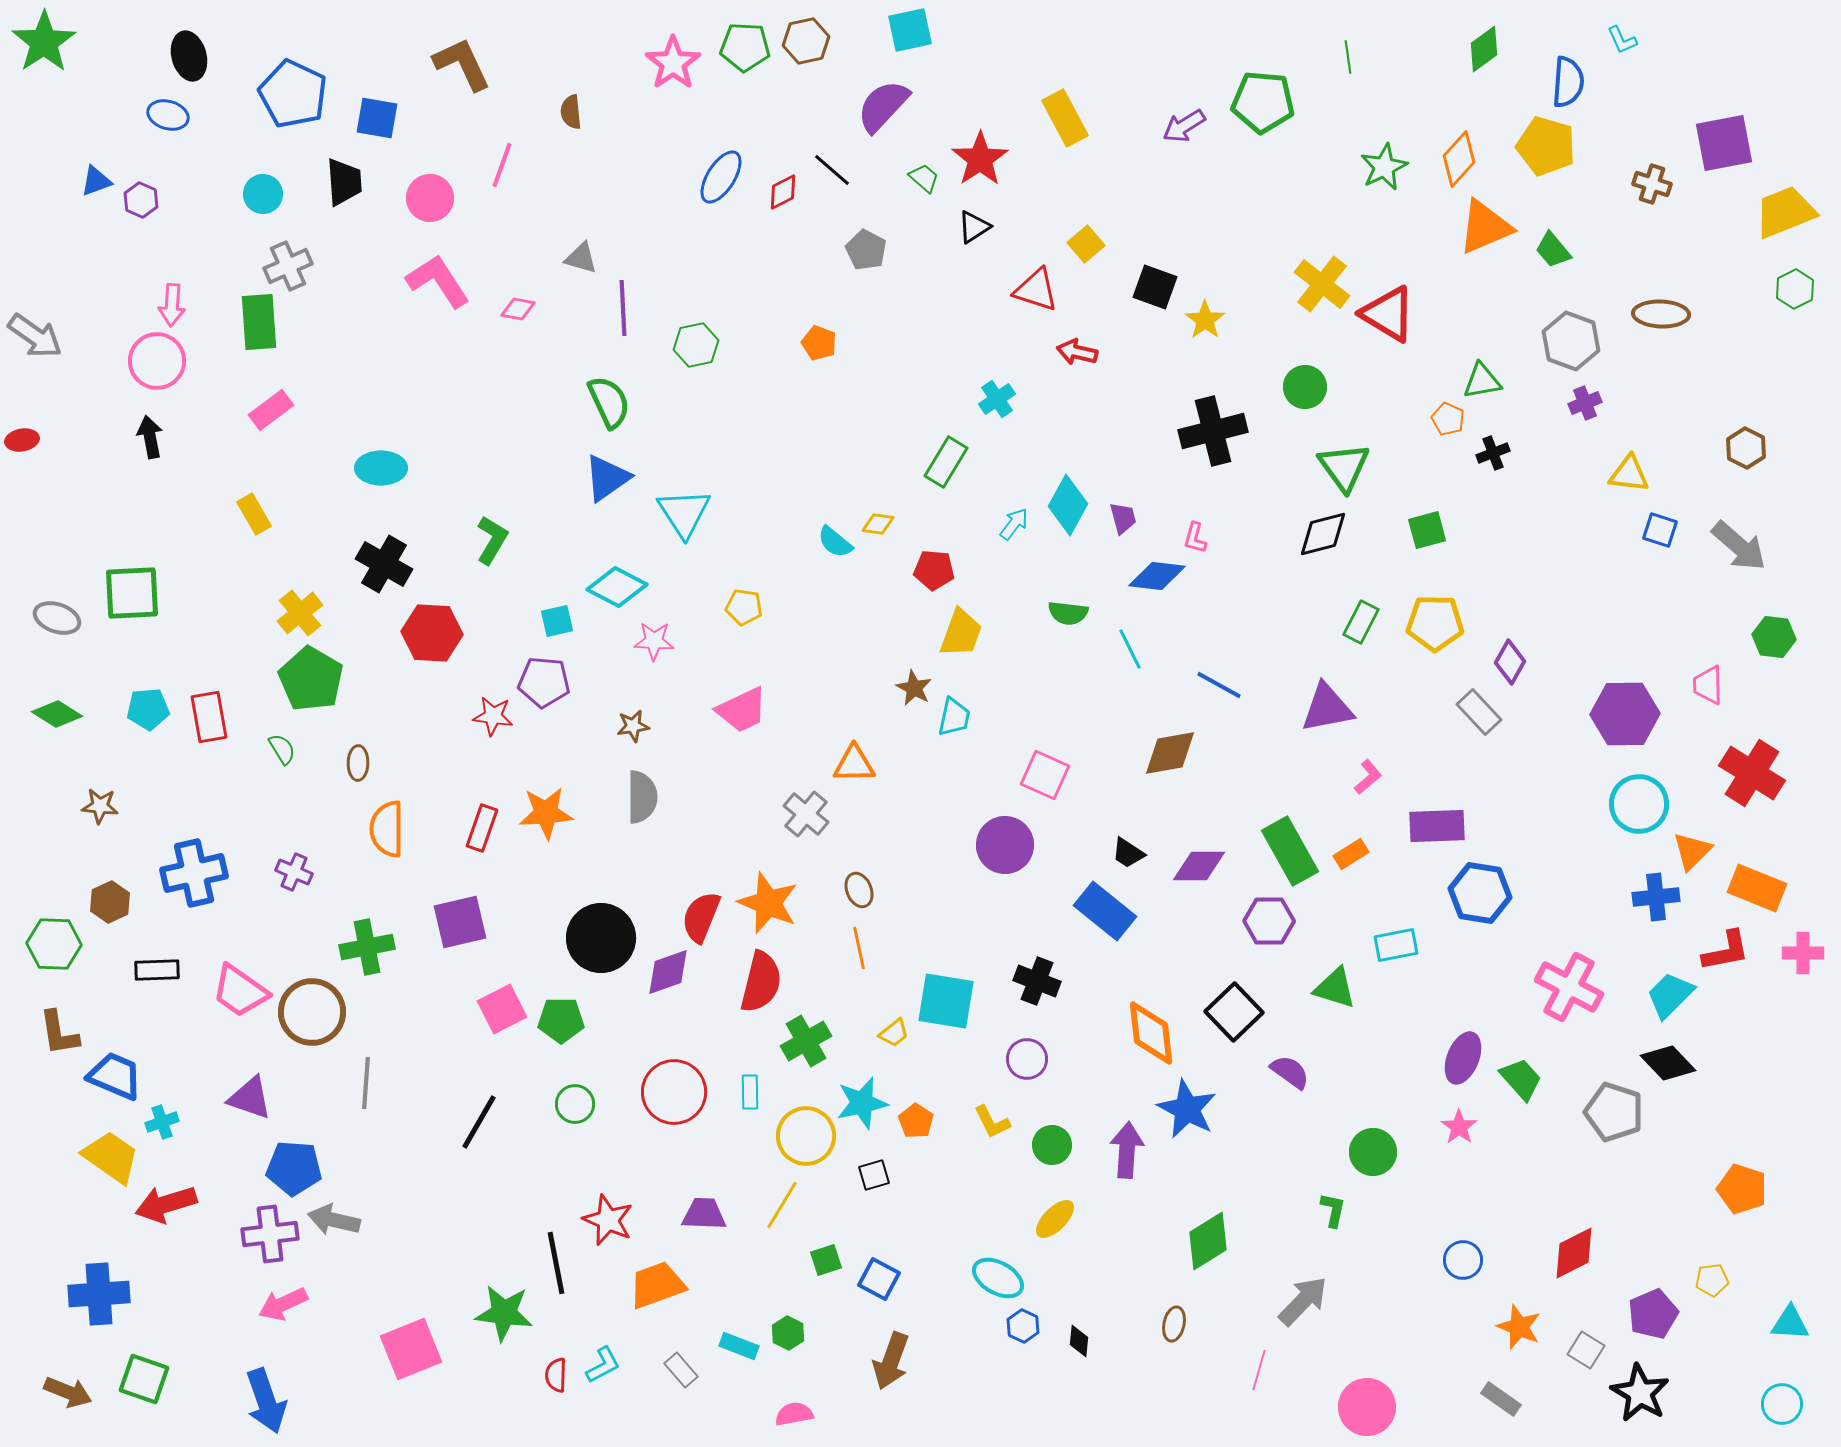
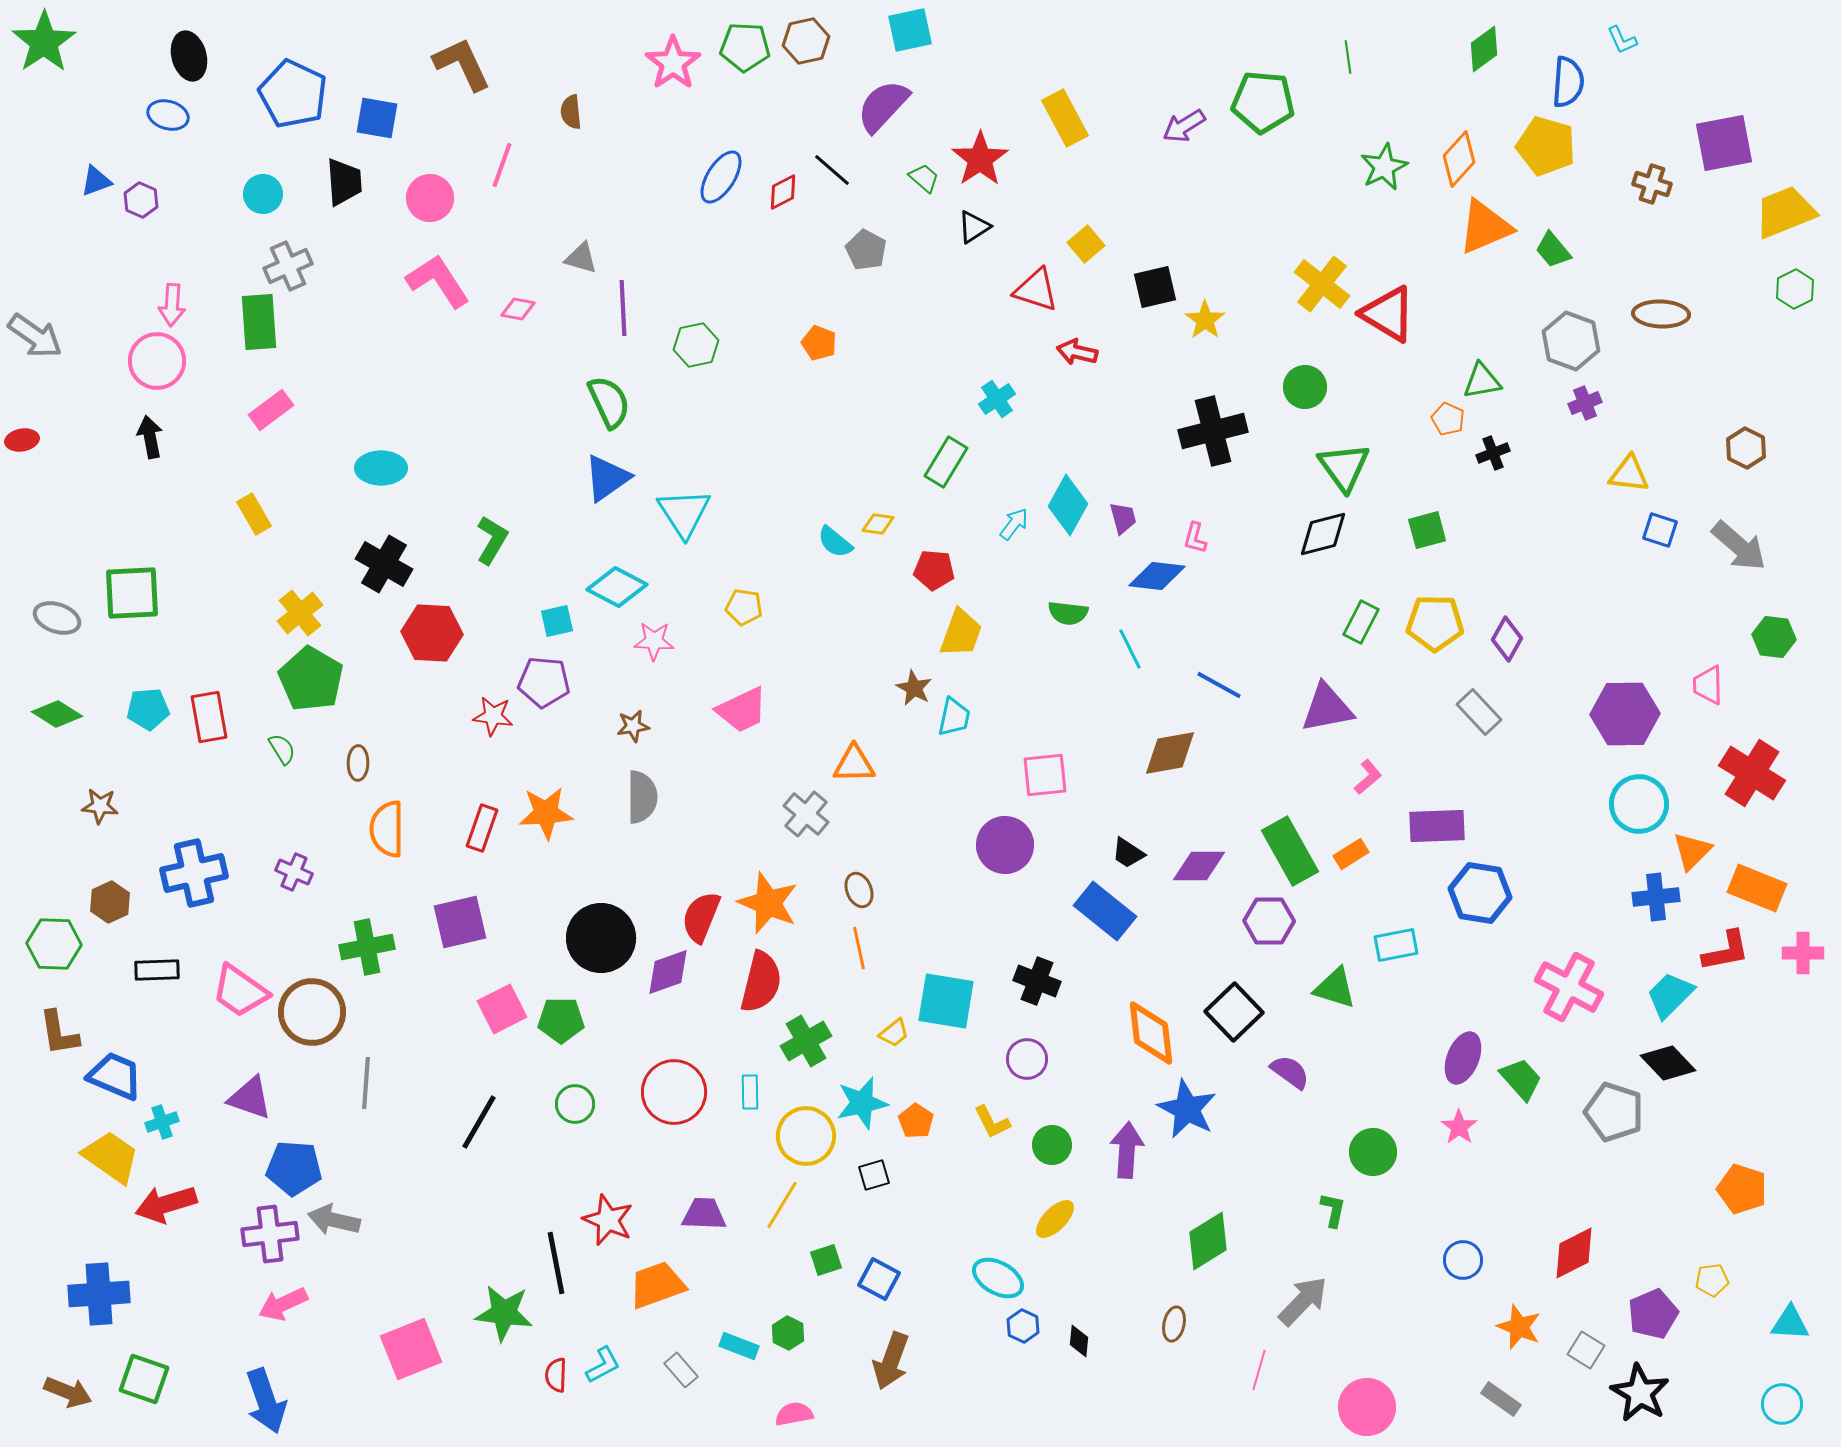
black square at (1155, 287): rotated 33 degrees counterclockwise
purple diamond at (1510, 662): moved 3 px left, 23 px up
pink square at (1045, 775): rotated 30 degrees counterclockwise
